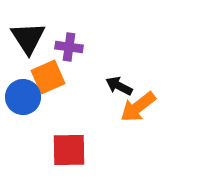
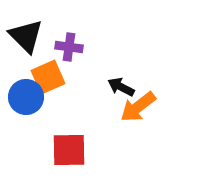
black triangle: moved 2 px left, 2 px up; rotated 12 degrees counterclockwise
black arrow: moved 2 px right, 1 px down
blue circle: moved 3 px right
